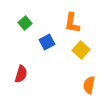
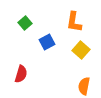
orange L-shape: moved 2 px right, 1 px up
orange semicircle: moved 5 px left, 1 px down
